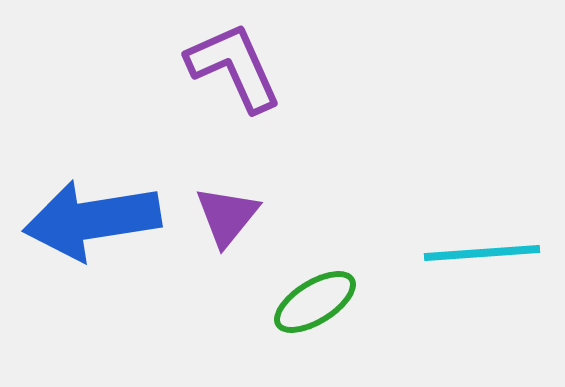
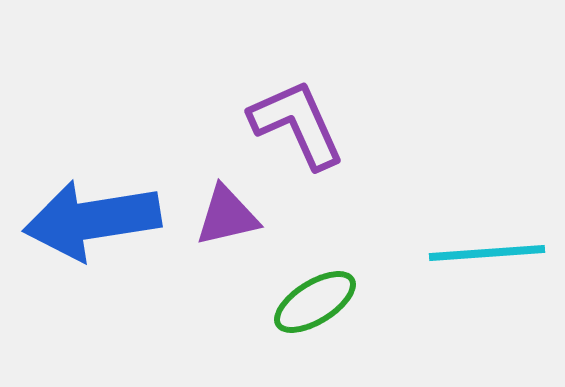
purple L-shape: moved 63 px right, 57 px down
purple triangle: rotated 38 degrees clockwise
cyan line: moved 5 px right
